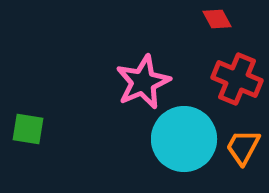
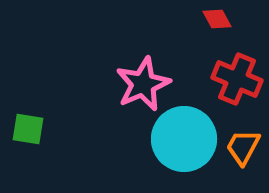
pink star: moved 2 px down
